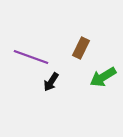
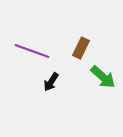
purple line: moved 1 px right, 6 px up
green arrow: rotated 108 degrees counterclockwise
